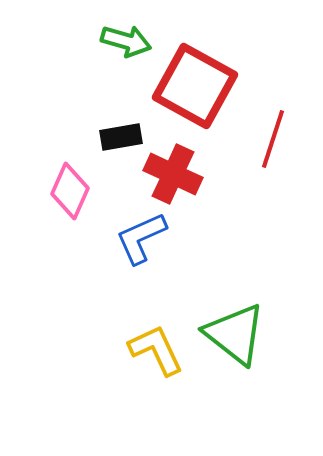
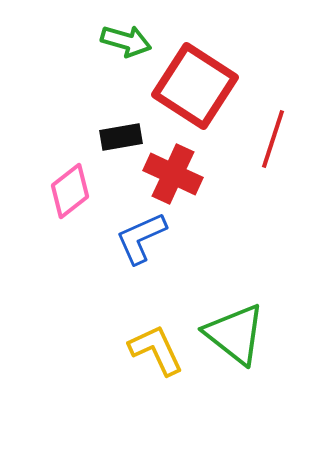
red square: rotated 4 degrees clockwise
pink diamond: rotated 28 degrees clockwise
